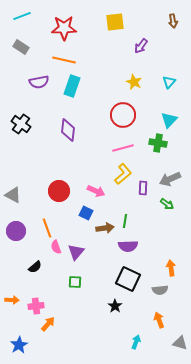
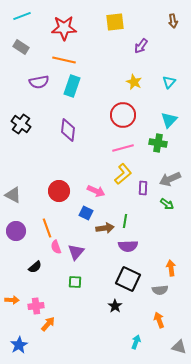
gray triangle at (180, 343): moved 1 px left, 4 px down
